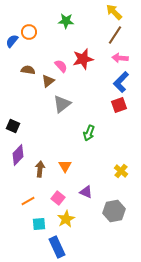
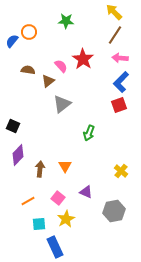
red star: rotated 25 degrees counterclockwise
blue rectangle: moved 2 px left
